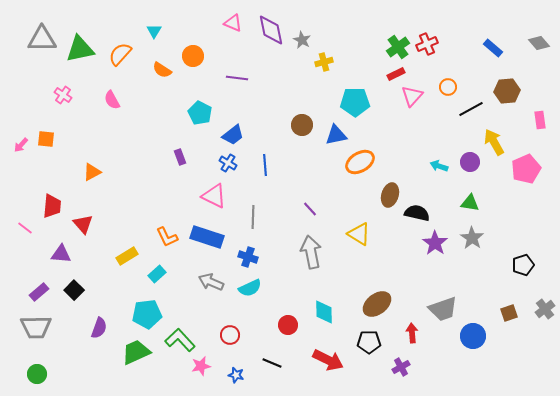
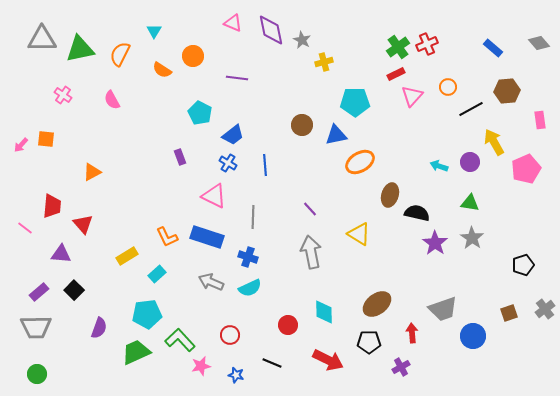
orange semicircle at (120, 54): rotated 15 degrees counterclockwise
